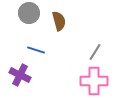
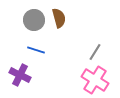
gray circle: moved 5 px right, 7 px down
brown semicircle: moved 3 px up
pink cross: moved 1 px right, 1 px up; rotated 32 degrees clockwise
